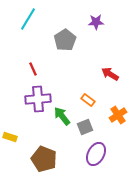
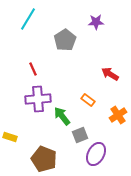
gray square: moved 5 px left, 8 px down
